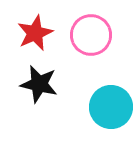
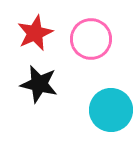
pink circle: moved 4 px down
cyan circle: moved 3 px down
